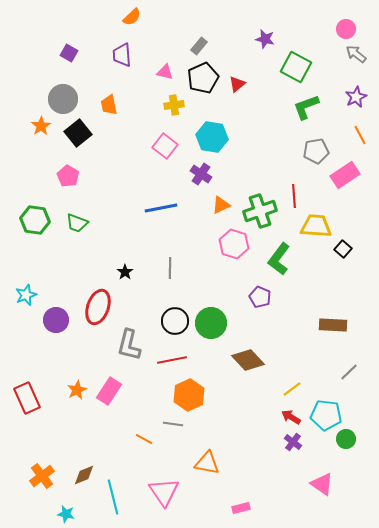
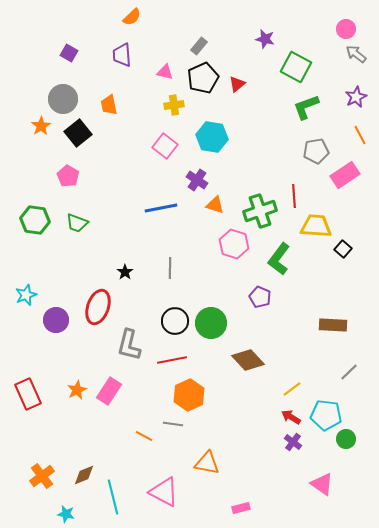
purple cross at (201, 174): moved 4 px left, 6 px down
orange triangle at (221, 205): moved 6 px left; rotated 42 degrees clockwise
red rectangle at (27, 398): moved 1 px right, 4 px up
orange line at (144, 439): moved 3 px up
pink triangle at (164, 492): rotated 28 degrees counterclockwise
